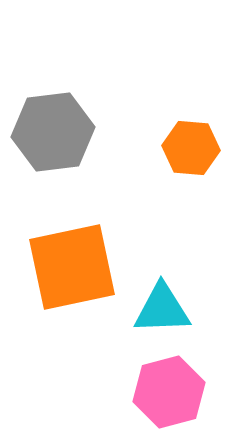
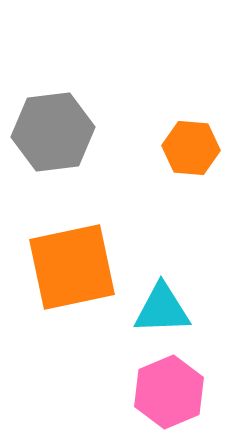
pink hexagon: rotated 8 degrees counterclockwise
